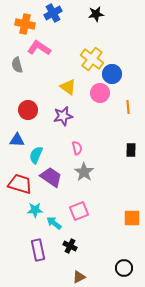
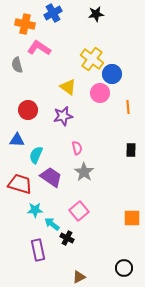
pink square: rotated 18 degrees counterclockwise
cyan arrow: moved 2 px left, 1 px down
black cross: moved 3 px left, 8 px up
